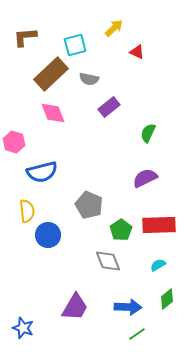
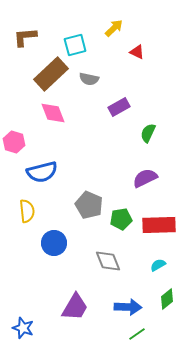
purple rectangle: moved 10 px right; rotated 10 degrees clockwise
green pentagon: moved 11 px up; rotated 25 degrees clockwise
blue circle: moved 6 px right, 8 px down
